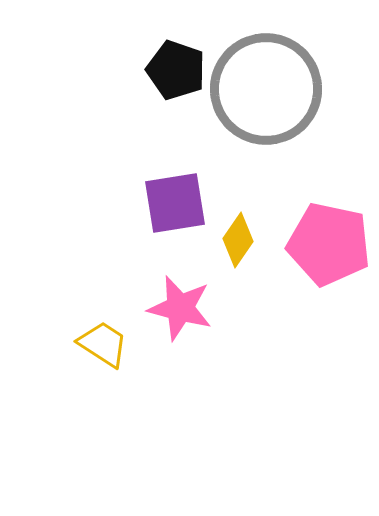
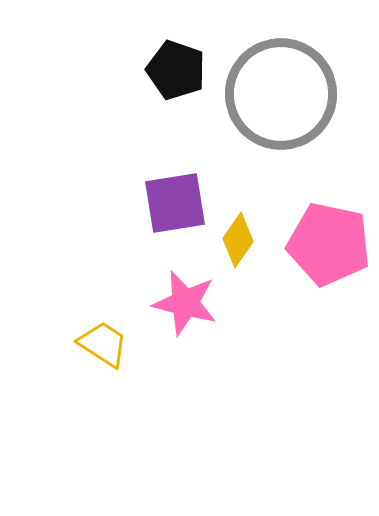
gray circle: moved 15 px right, 5 px down
pink star: moved 5 px right, 5 px up
